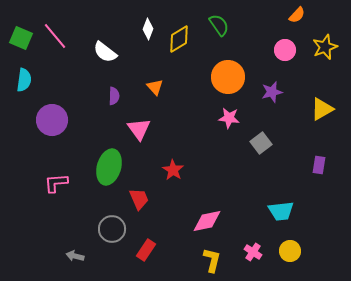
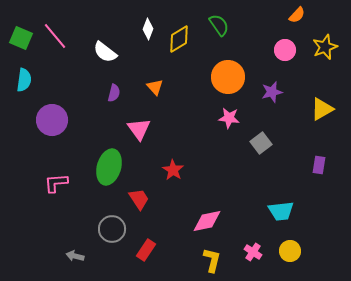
purple semicircle: moved 3 px up; rotated 12 degrees clockwise
red trapezoid: rotated 10 degrees counterclockwise
